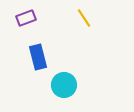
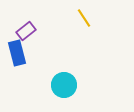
purple rectangle: moved 13 px down; rotated 18 degrees counterclockwise
blue rectangle: moved 21 px left, 4 px up
